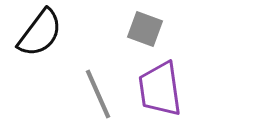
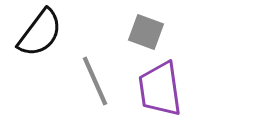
gray square: moved 1 px right, 3 px down
gray line: moved 3 px left, 13 px up
